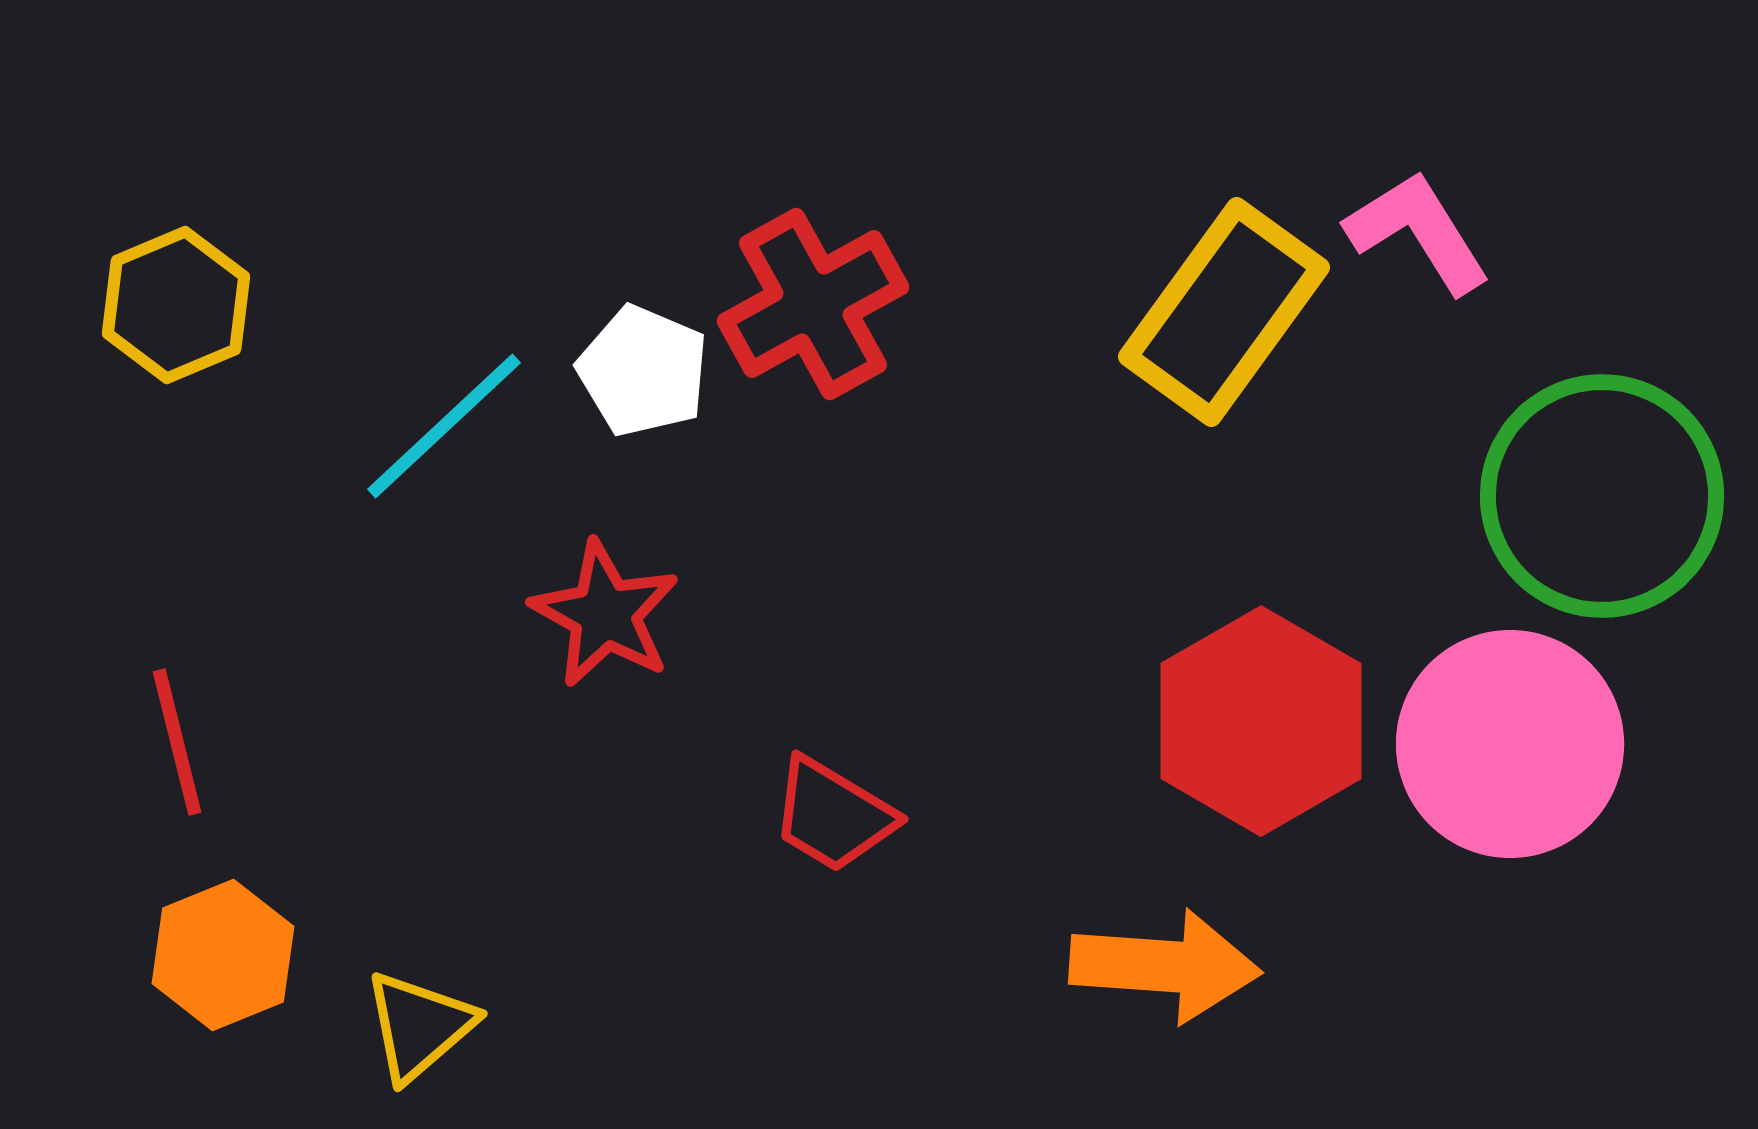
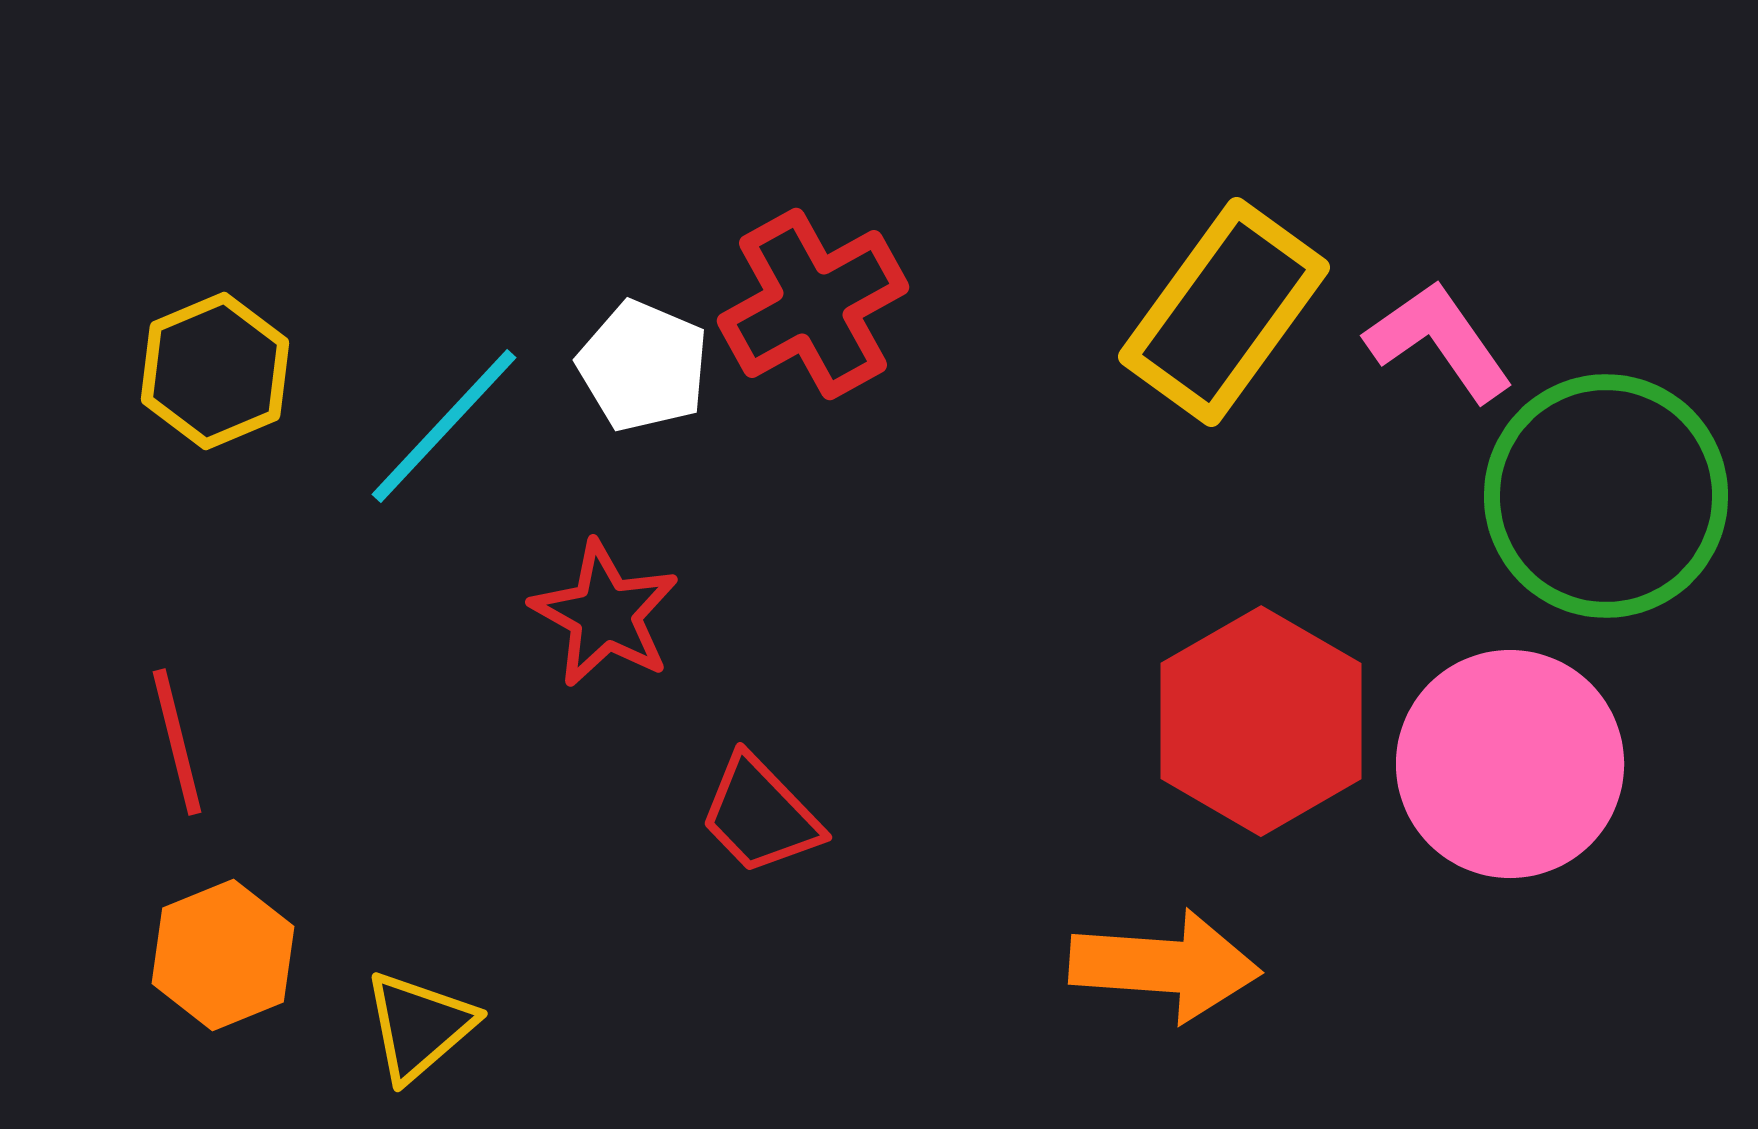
pink L-shape: moved 21 px right, 109 px down; rotated 3 degrees counterclockwise
yellow hexagon: moved 39 px right, 66 px down
white pentagon: moved 5 px up
cyan line: rotated 4 degrees counterclockwise
green circle: moved 4 px right
pink circle: moved 20 px down
red trapezoid: moved 73 px left; rotated 15 degrees clockwise
